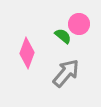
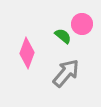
pink circle: moved 3 px right
